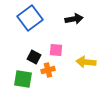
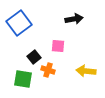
blue square: moved 11 px left, 5 px down
pink square: moved 2 px right, 4 px up
black square: rotated 24 degrees clockwise
yellow arrow: moved 9 px down
orange cross: rotated 32 degrees clockwise
